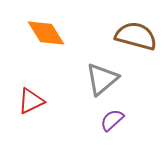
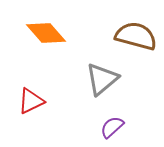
orange diamond: rotated 9 degrees counterclockwise
purple semicircle: moved 7 px down
